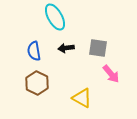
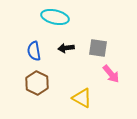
cyan ellipse: rotated 48 degrees counterclockwise
